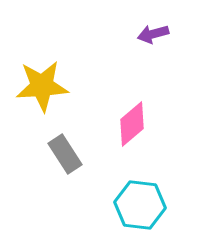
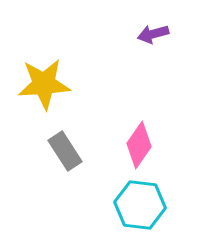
yellow star: moved 2 px right, 2 px up
pink diamond: moved 7 px right, 21 px down; rotated 15 degrees counterclockwise
gray rectangle: moved 3 px up
